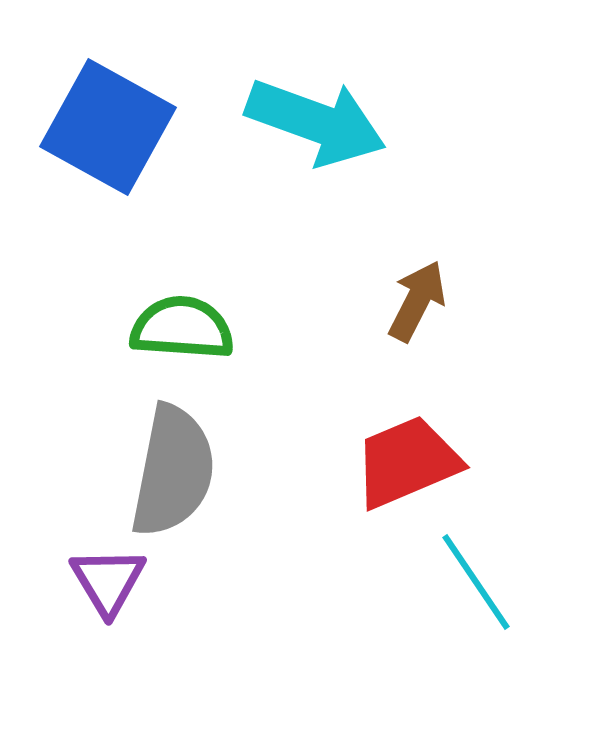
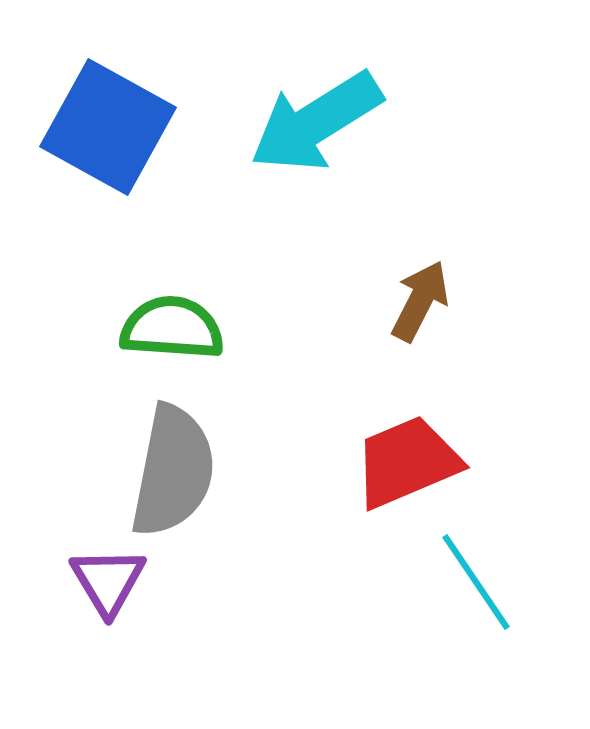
cyan arrow: rotated 128 degrees clockwise
brown arrow: moved 3 px right
green semicircle: moved 10 px left
